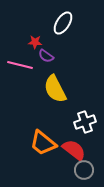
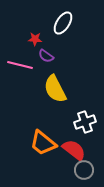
red star: moved 3 px up
